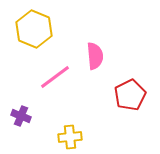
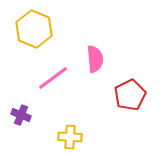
pink semicircle: moved 3 px down
pink line: moved 2 px left, 1 px down
purple cross: moved 1 px up
yellow cross: rotated 10 degrees clockwise
